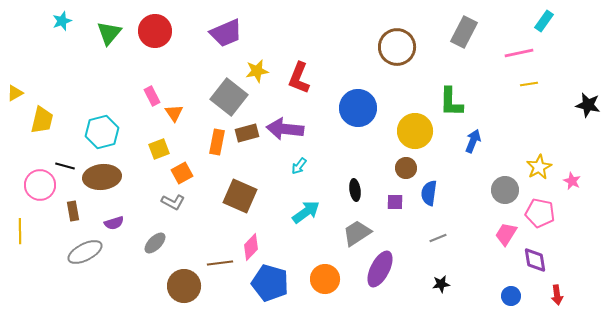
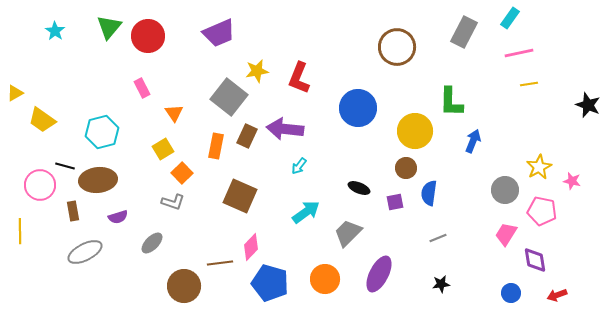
cyan star at (62, 21): moved 7 px left, 10 px down; rotated 18 degrees counterclockwise
cyan rectangle at (544, 21): moved 34 px left, 3 px up
red circle at (155, 31): moved 7 px left, 5 px down
green triangle at (109, 33): moved 6 px up
purple trapezoid at (226, 33): moved 7 px left
pink rectangle at (152, 96): moved 10 px left, 8 px up
black star at (588, 105): rotated 10 degrees clockwise
yellow trapezoid at (42, 120): rotated 112 degrees clockwise
brown rectangle at (247, 133): moved 3 px down; rotated 50 degrees counterclockwise
orange rectangle at (217, 142): moved 1 px left, 4 px down
yellow square at (159, 149): moved 4 px right; rotated 10 degrees counterclockwise
orange square at (182, 173): rotated 15 degrees counterclockwise
brown ellipse at (102, 177): moved 4 px left, 3 px down
pink star at (572, 181): rotated 12 degrees counterclockwise
black ellipse at (355, 190): moved 4 px right, 2 px up; rotated 60 degrees counterclockwise
gray L-shape at (173, 202): rotated 10 degrees counterclockwise
purple square at (395, 202): rotated 12 degrees counterclockwise
pink pentagon at (540, 213): moved 2 px right, 2 px up
purple semicircle at (114, 223): moved 4 px right, 6 px up
gray trapezoid at (357, 233): moved 9 px left; rotated 12 degrees counterclockwise
gray ellipse at (155, 243): moved 3 px left
purple ellipse at (380, 269): moved 1 px left, 5 px down
red arrow at (557, 295): rotated 78 degrees clockwise
blue circle at (511, 296): moved 3 px up
